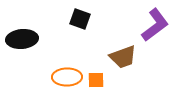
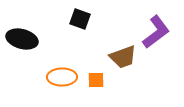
purple L-shape: moved 1 px right, 7 px down
black ellipse: rotated 20 degrees clockwise
orange ellipse: moved 5 px left
